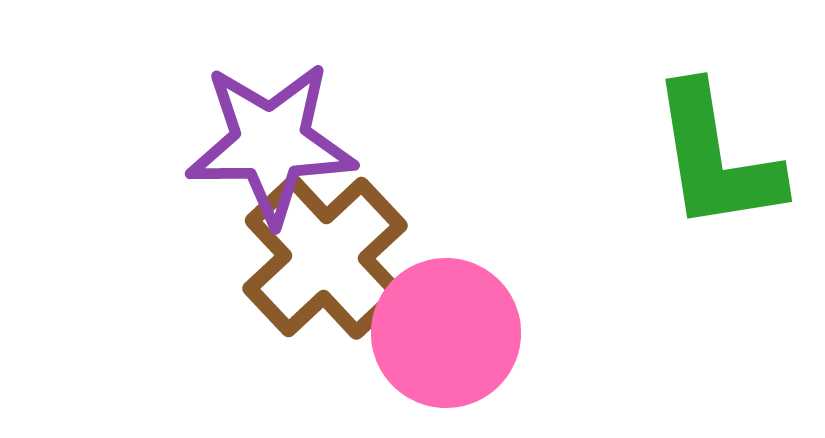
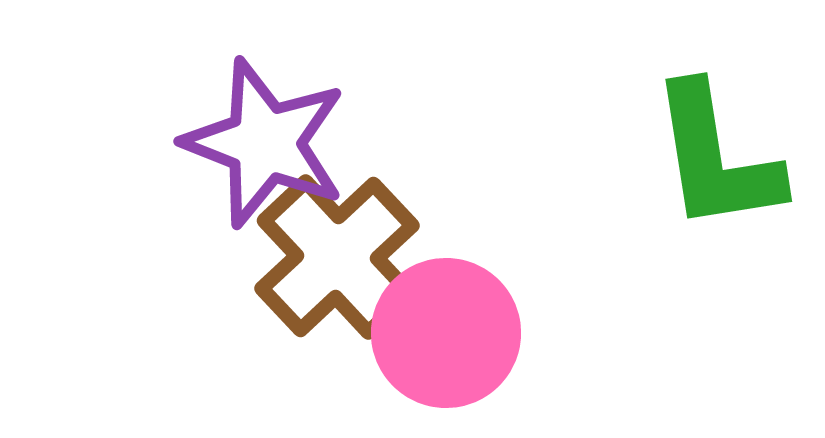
purple star: moved 6 px left; rotated 22 degrees clockwise
brown cross: moved 12 px right
